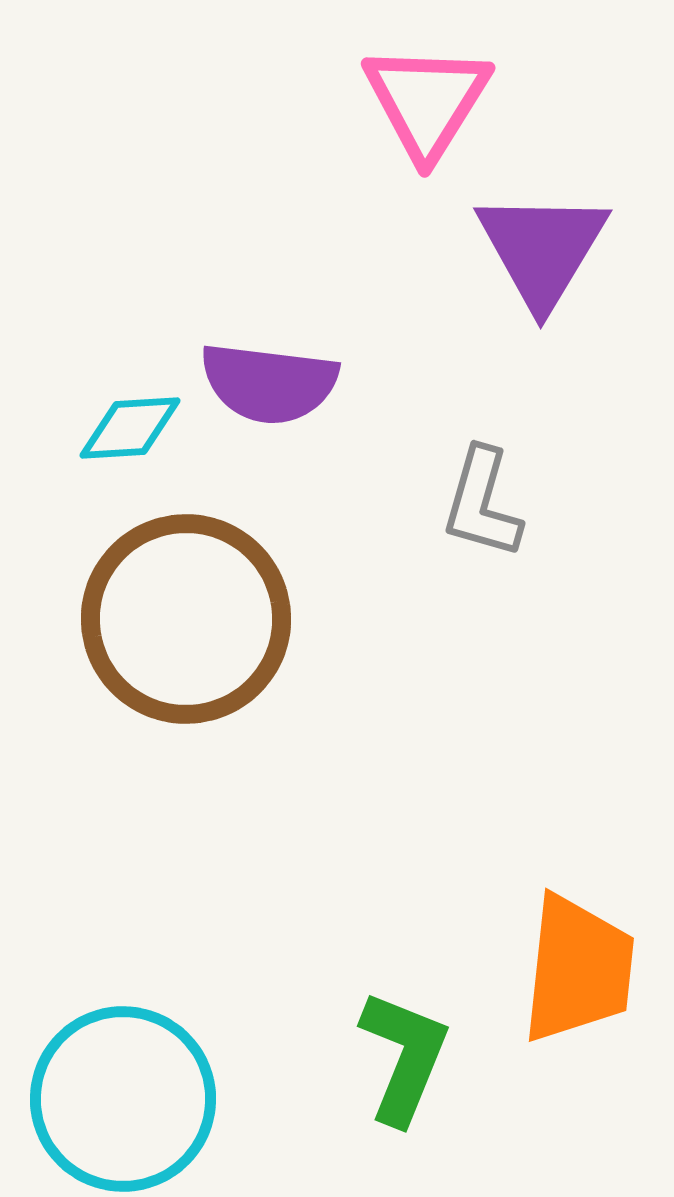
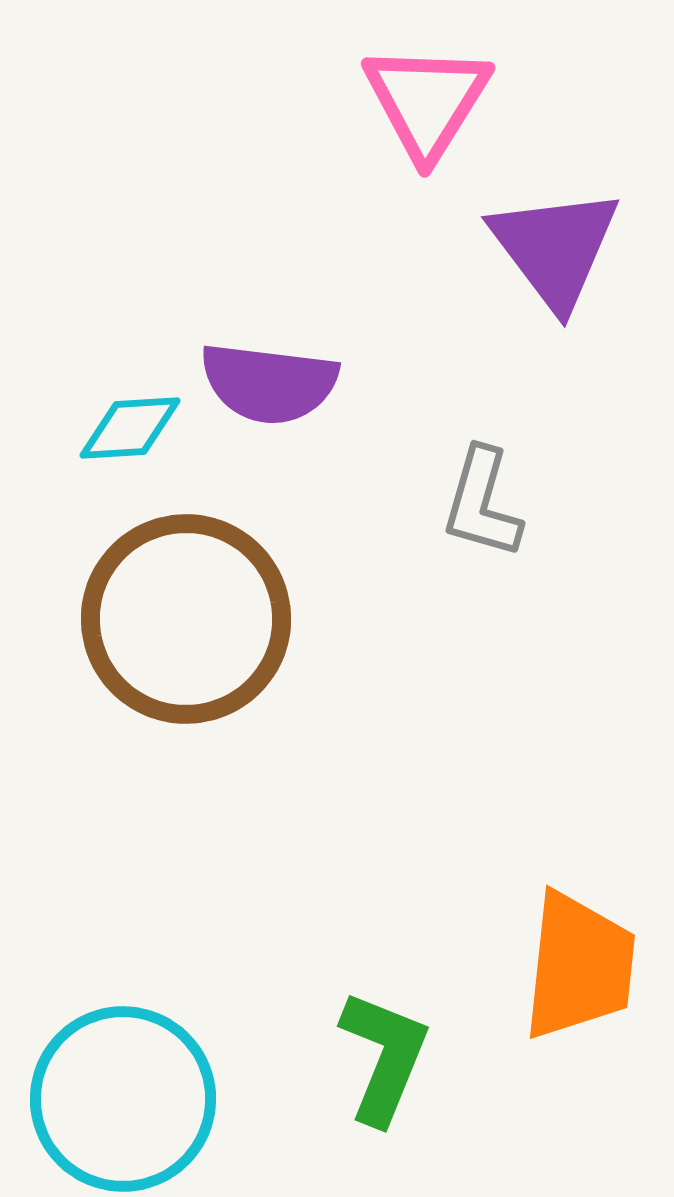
purple triangle: moved 13 px right, 1 px up; rotated 8 degrees counterclockwise
orange trapezoid: moved 1 px right, 3 px up
green L-shape: moved 20 px left
